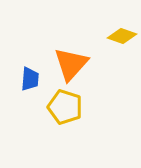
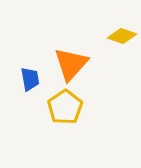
blue trapezoid: rotated 15 degrees counterclockwise
yellow pentagon: rotated 20 degrees clockwise
